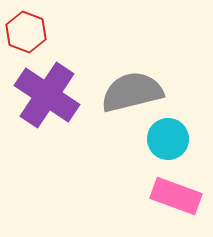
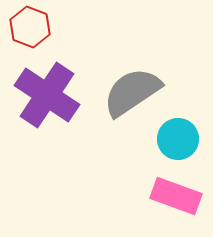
red hexagon: moved 4 px right, 5 px up
gray semicircle: rotated 20 degrees counterclockwise
cyan circle: moved 10 px right
